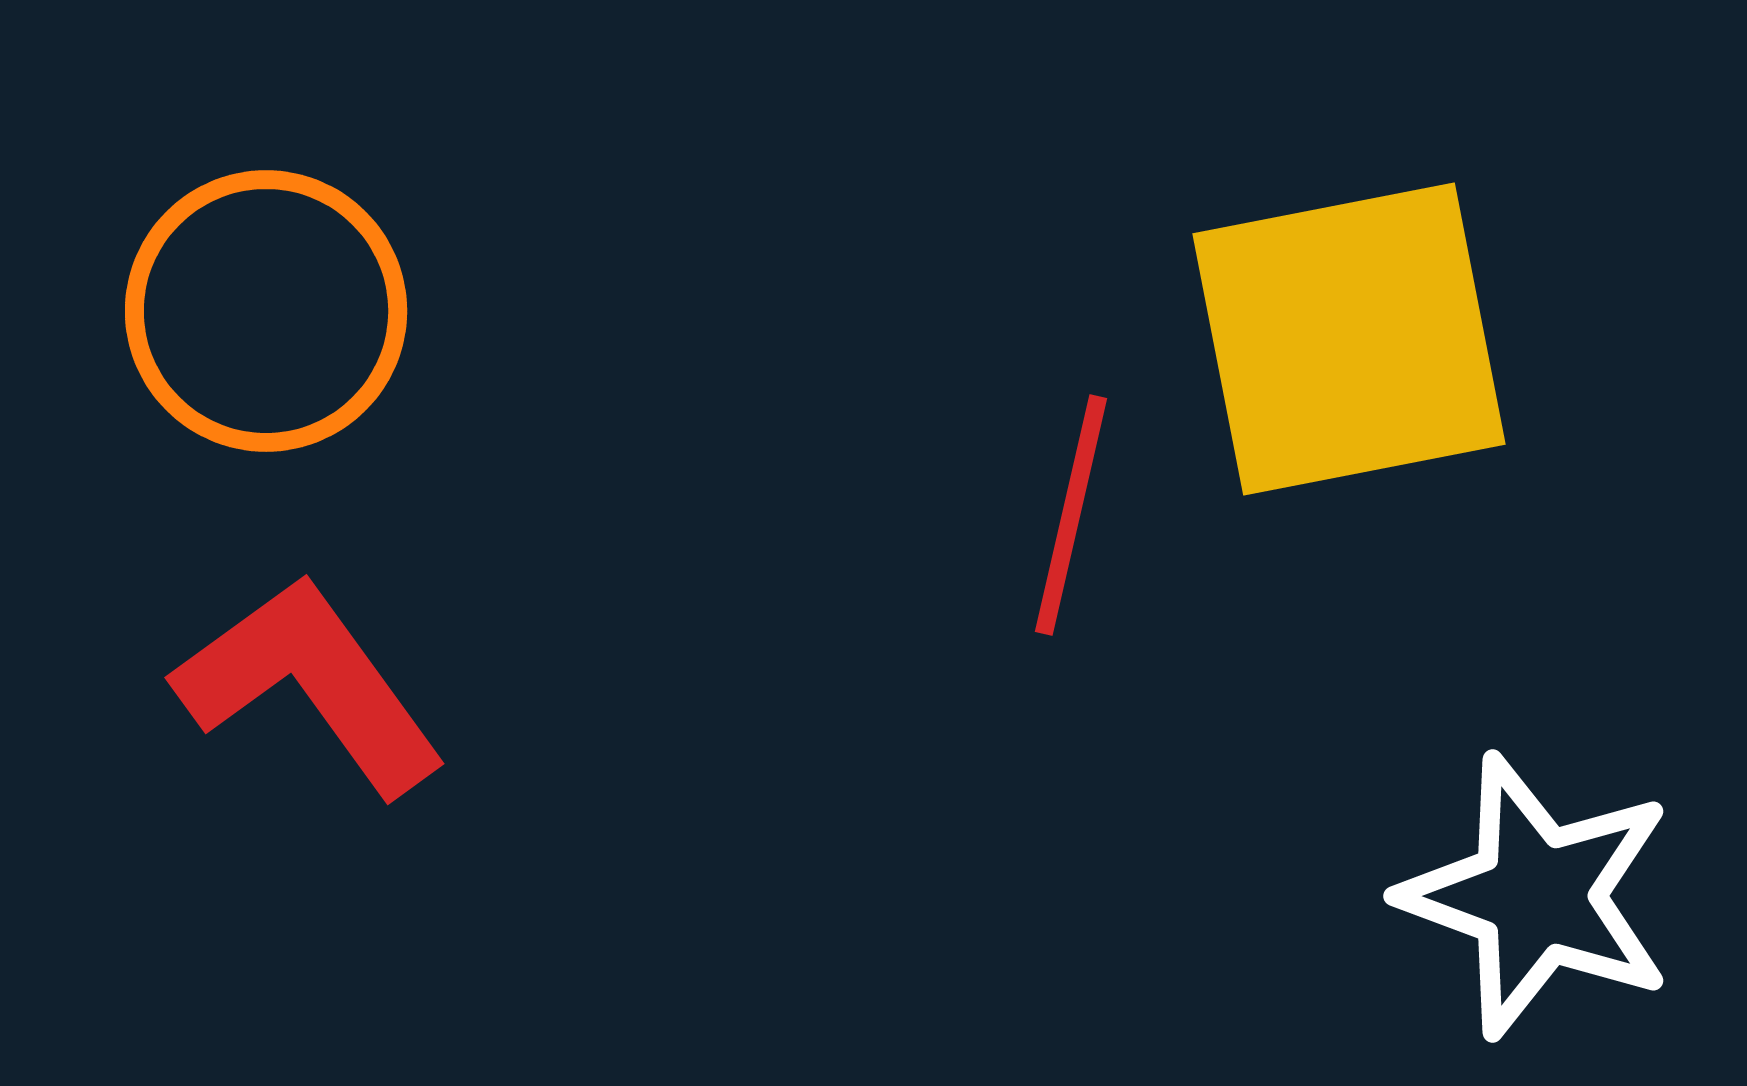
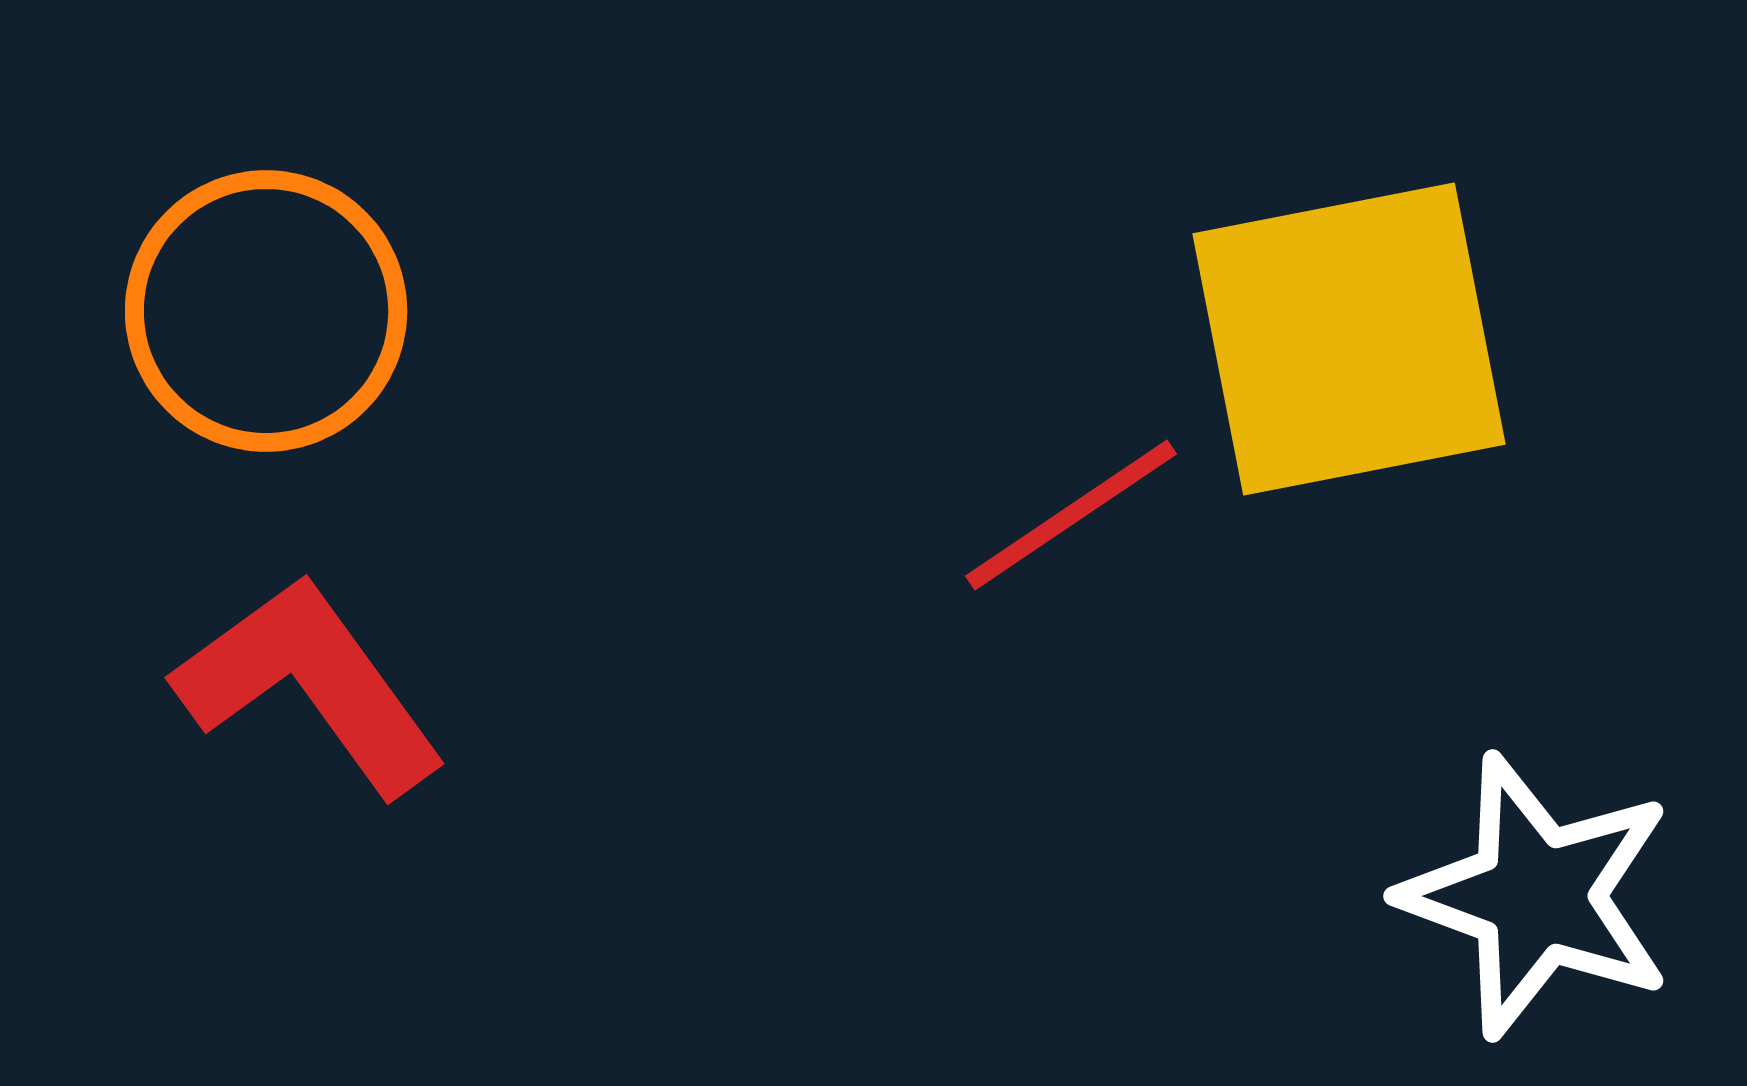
red line: rotated 43 degrees clockwise
